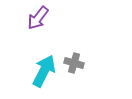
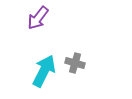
gray cross: moved 1 px right
